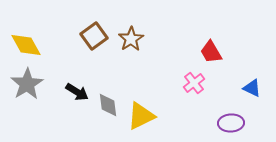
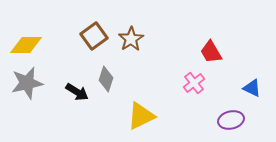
yellow diamond: rotated 60 degrees counterclockwise
gray star: moved 1 px up; rotated 20 degrees clockwise
gray diamond: moved 2 px left, 26 px up; rotated 25 degrees clockwise
purple ellipse: moved 3 px up; rotated 10 degrees counterclockwise
